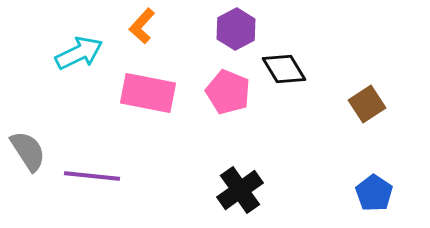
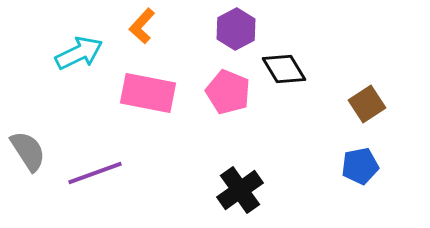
purple line: moved 3 px right, 3 px up; rotated 26 degrees counterclockwise
blue pentagon: moved 14 px left, 27 px up; rotated 27 degrees clockwise
